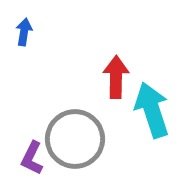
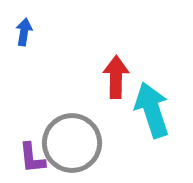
gray circle: moved 3 px left, 4 px down
purple L-shape: rotated 32 degrees counterclockwise
